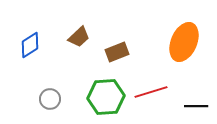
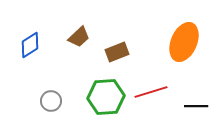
gray circle: moved 1 px right, 2 px down
